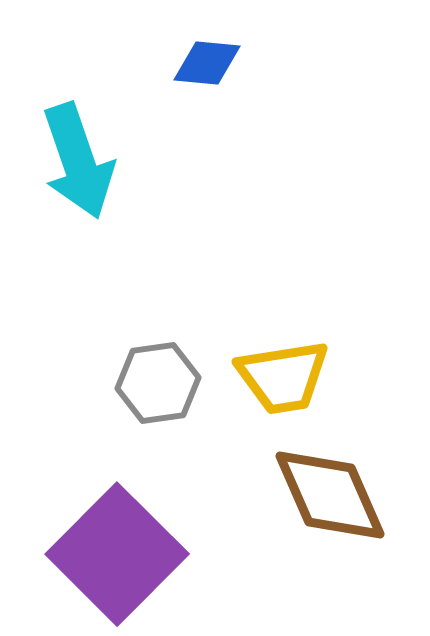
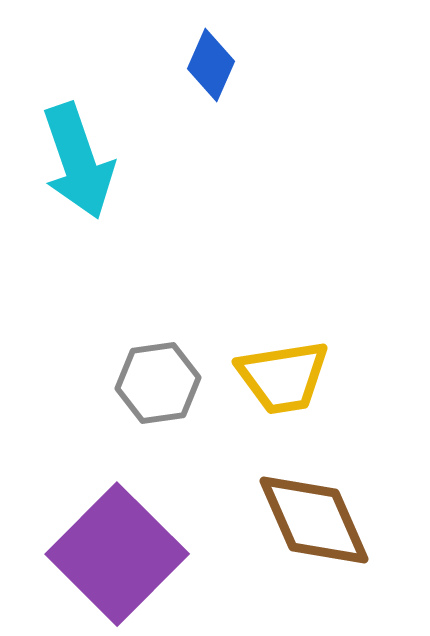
blue diamond: moved 4 px right, 2 px down; rotated 72 degrees counterclockwise
brown diamond: moved 16 px left, 25 px down
